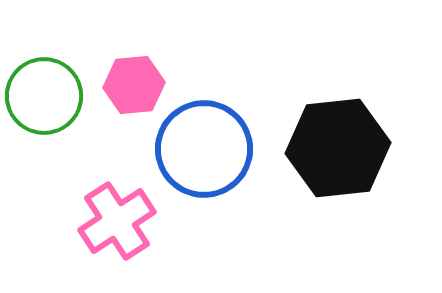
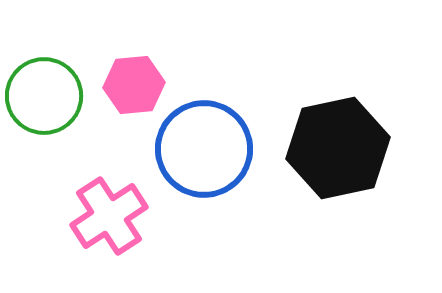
black hexagon: rotated 6 degrees counterclockwise
pink cross: moved 8 px left, 5 px up
